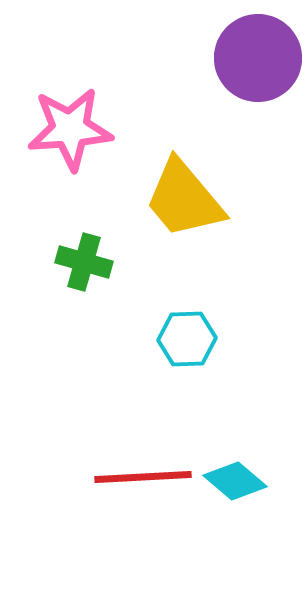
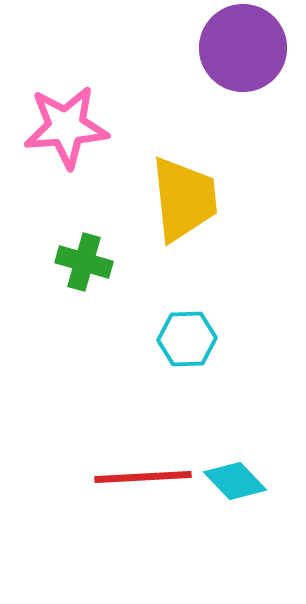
purple circle: moved 15 px left, 10 px up
pink star: moved 4 px left, 2 px up
yellow trapezoid: rotated 146 degrees counterclockwise
cyan diamond: rotated 6 degrees clockwise
